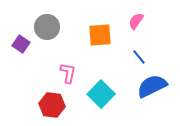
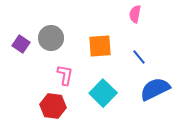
pink semicircle: moved 1 px left, 7 px up; rotated 24 degrees counterclockwise
gray circle: moved 4 px right, 11 px down
orange square: moved 11 px down
pink L-shape: moved 3 px left, 2 px down
blue semicircle: moved 3 px right, 3 px down
cyan square: moved 2 px right, 1 px up
red hexagon: moved 1 px right, 1 px down
